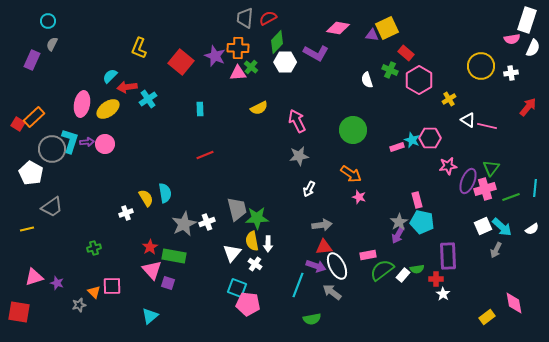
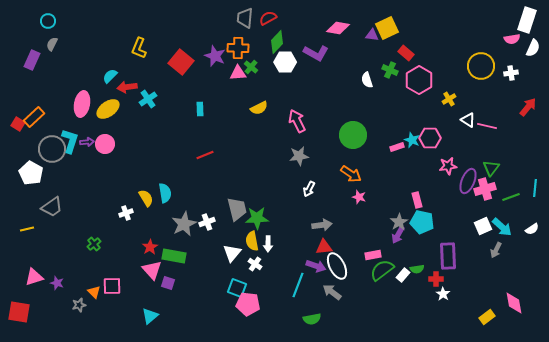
green circle at (353, 130): moved 5 px down
green cross at (94, 248): moved 4 px up; rotated 24 degrees counterclockwise
pink rectangle at (368, 255): moved 5 px right
